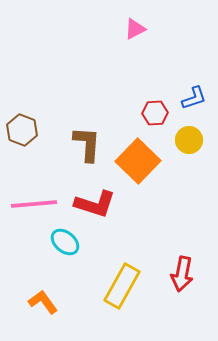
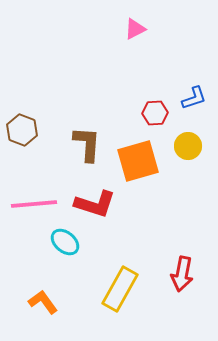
yellow circle: moved 1 px left, 6 px down
orange square: rotated 30 degrees clockwise
yellow rectangle: moved 2 px left, 3 px down
